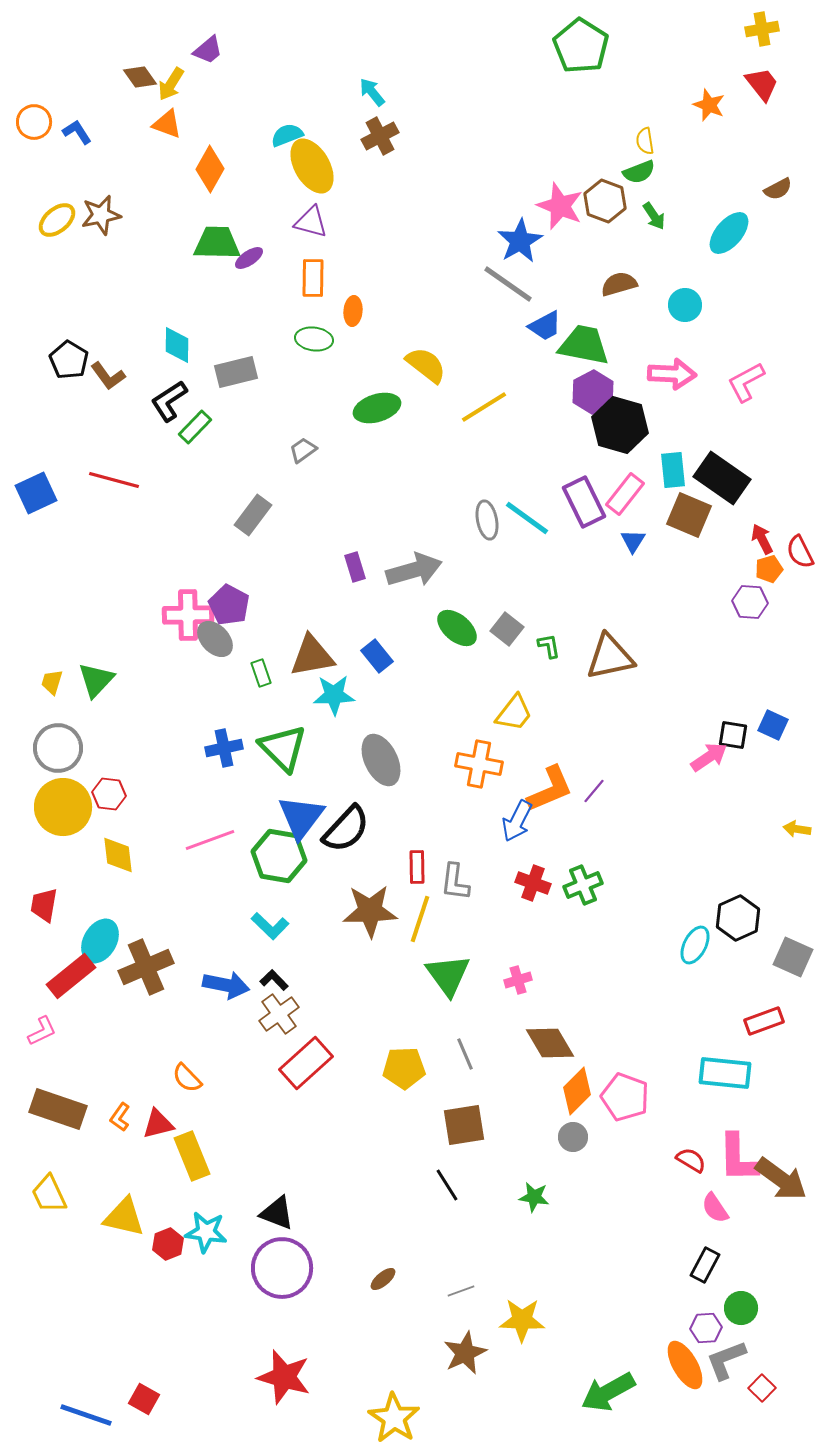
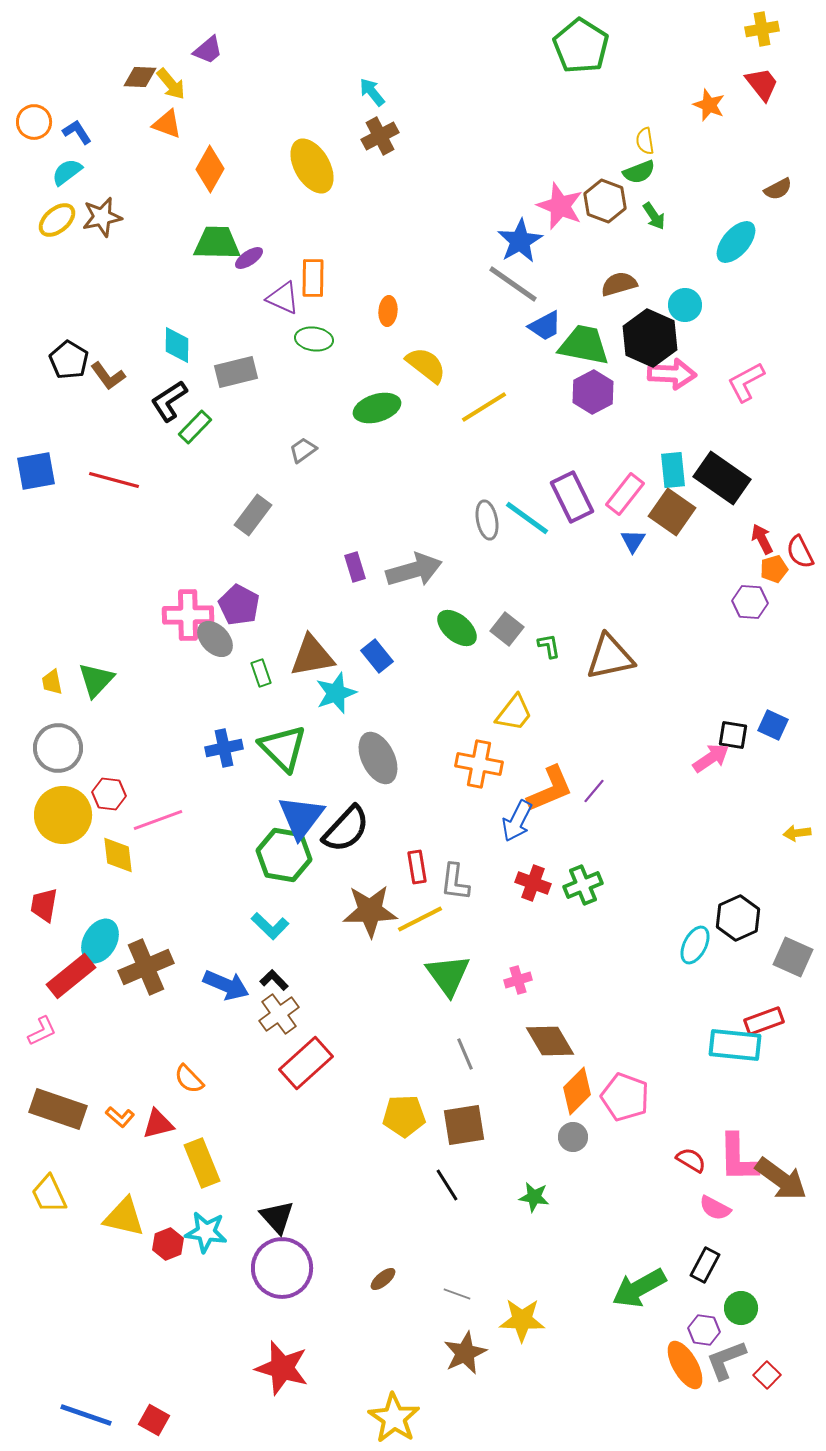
brown diamond at (140, 77): rotated 52 degrees counterclockwise
yellow arrow at (171, 84): rotated 72 degrees counterclockwise
cyan semicircle at (287, 135): moved 220 px left, 37 px down; rotated 16 degrees counterclockwise
brown star at (101, 215): moved 1 px right, 2 px down
purple triangle at (311, 222): moved 28 px left, 76 px down; rotated 9 degrees clockwise
cyan ellipse at (729, 233): moved 7 px right, 9 px down
gray line at (508, 284): moved 5 px right
orange ellipse at (353, 311): moved 35 px right
black hexagon at (620, 425): moved 30 px right, 87 px up; rotated 8 degrees clockwise
blue square at (36, 493): moved 22 px up; rotated 15 degrees clockwise
purple rectangle at (584, 502): moved 12 px left, 5 px up
brown square at (689, 515): moved 17 px left, 3 px up; rotated 12 degrees clockwise
orange pentagon at (769, 569): moved 5 px right
purple pentagon at (229, 605): moved 10 px right
yellow trapezoid at (52, 682): rotated 28 degrees counterclockwise
cyan star at (334, 695): moved 2 px right, 2 px up; rotated 18 degrees counterclockwise
pink arrow at (709, 757): moved 2 px right, 1 px down
gray ellipse at (381, 760): moved 3 px left, 2 px up
yellow circle at (63, 807): moved 8 px down
yellow arrow at (797, 829): moved 4 px down; rotated 16 degrees counterclockwise
pink line at (210, 840): moved 52 px left, 20 px up
green hexagon at (279, 856): moved 5 px right, 1 px up
red rectangle at (417, 867): rotated 8 degrees counterclockwise
yellow line at (420, 919): rotated 45 degrees clockwise
blue arrow at (226, 985): rotated 12 degrees clockwise
brown diamond at (550, 1043): moved 2 px up
yellow pentagon at (404, 1068): moved 48 px down
cyan rectangle at (725, 1073): moved 10 px right, 28 px up
orange semicircle at (187, 1078): moved 2 px right, 1 px down
orange L-shape at (120, 1117): rotated 84 degrees counterclockwise
yellow rectangle at (192, 1156): moved 10 px right, 7 px down
pink semicircle at (715, 1208): rotated 28 degrees counterclockwise
black triangle at (277, 1213): moved 4 px down; rotated 27 degrees clockwise
gray line at (461, 1291): moved 4 px left, 3 px down; rotated 40 degrees clockwise
purple hexagon at (706, 1328): moved 2 px left, 2 px down; rotated 12 degrees clockwise
red star at (284, 1377): moved 2 px left, 9 px up
red square at (762, 1388): moved 5 px right, 13 px up
green arrow at (608, 1392): moved 31 px right, 104 px up
red square at (144, 1399): moved 10 px right, 21 px down
